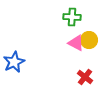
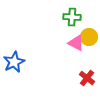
yellow circle: moved 3 px up
red cross: moved 2 px right, 1 px down
